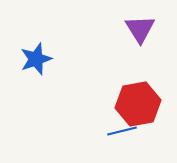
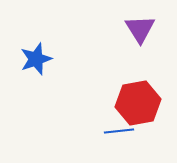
red hexagon: moved 1 px up
blue line: moved 3 px left; rotated 8 degrees clockwise
